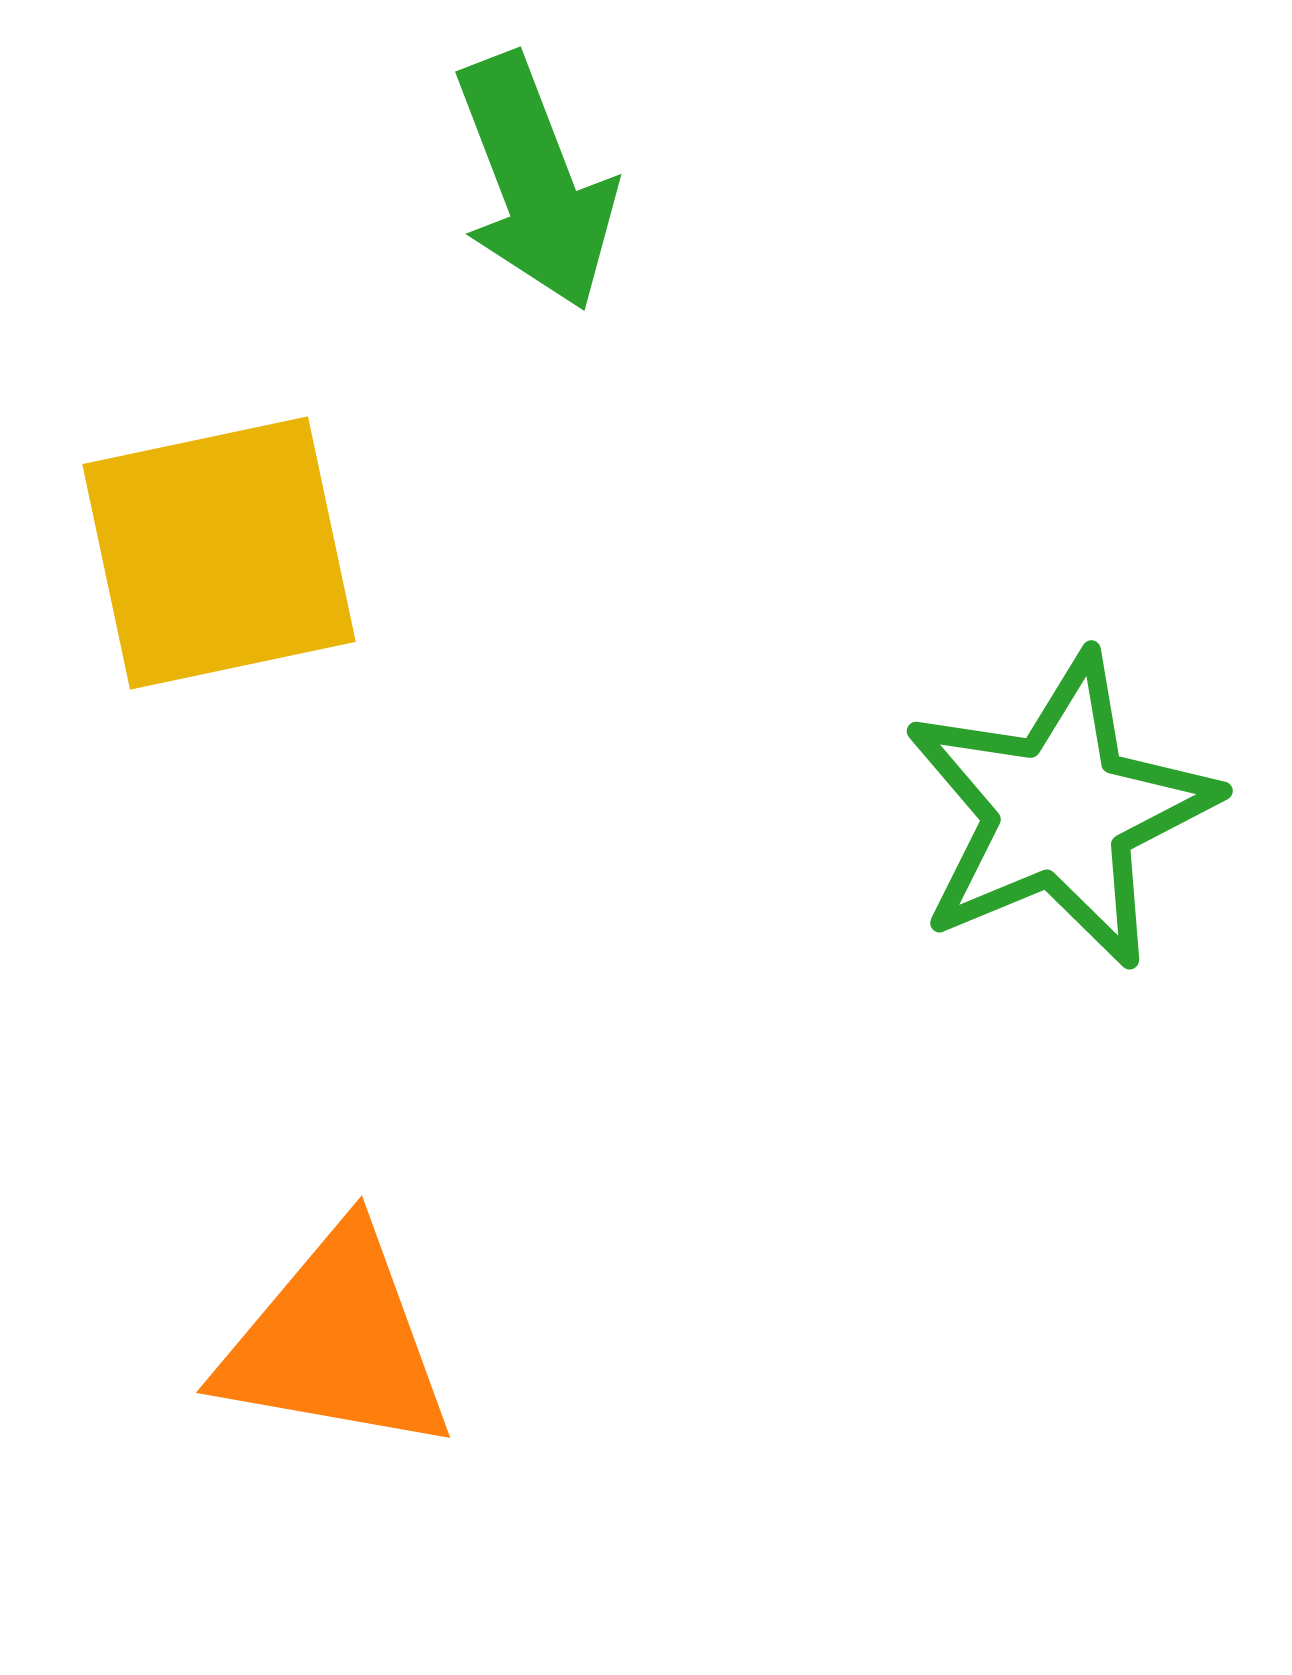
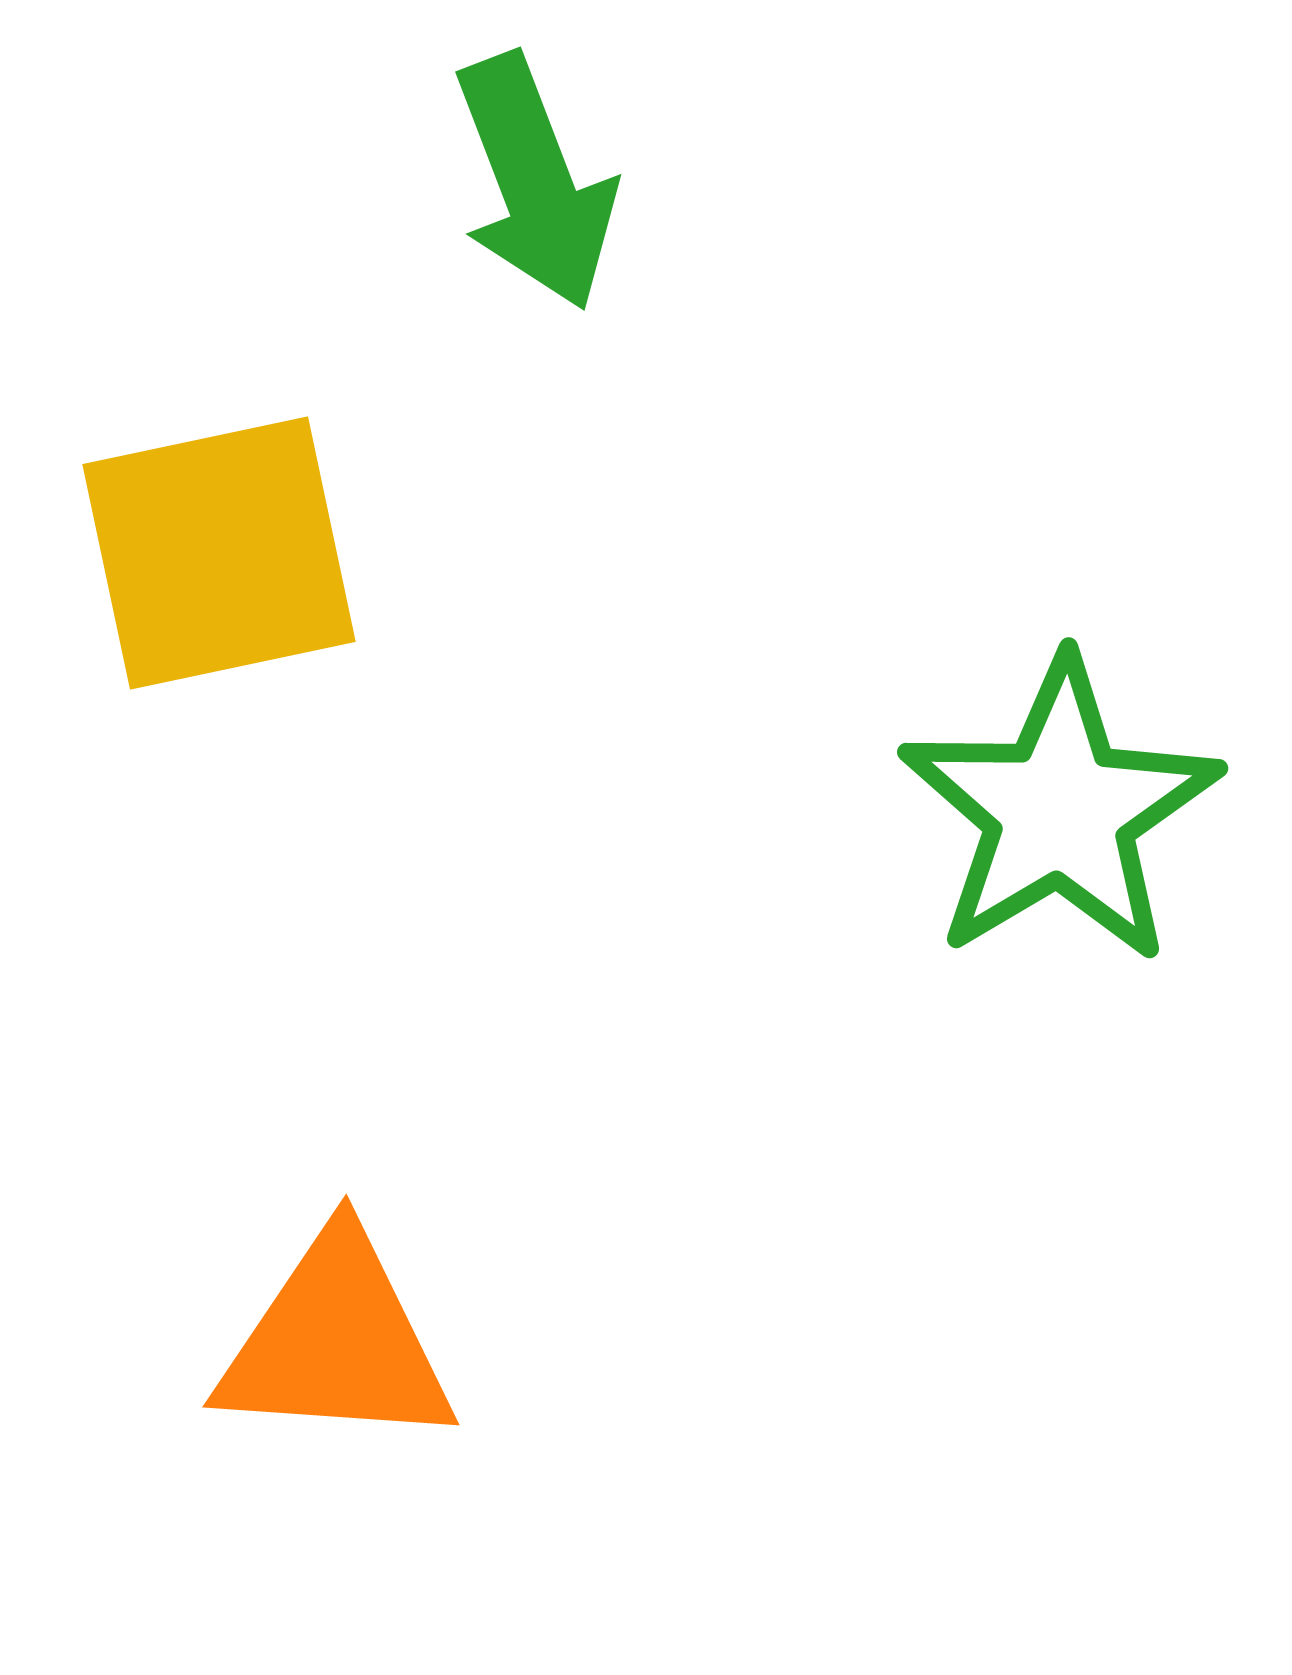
green star: rotated 8 degrees counterclockwise
orange triangle: rotated 6 degrees counterclockwise
